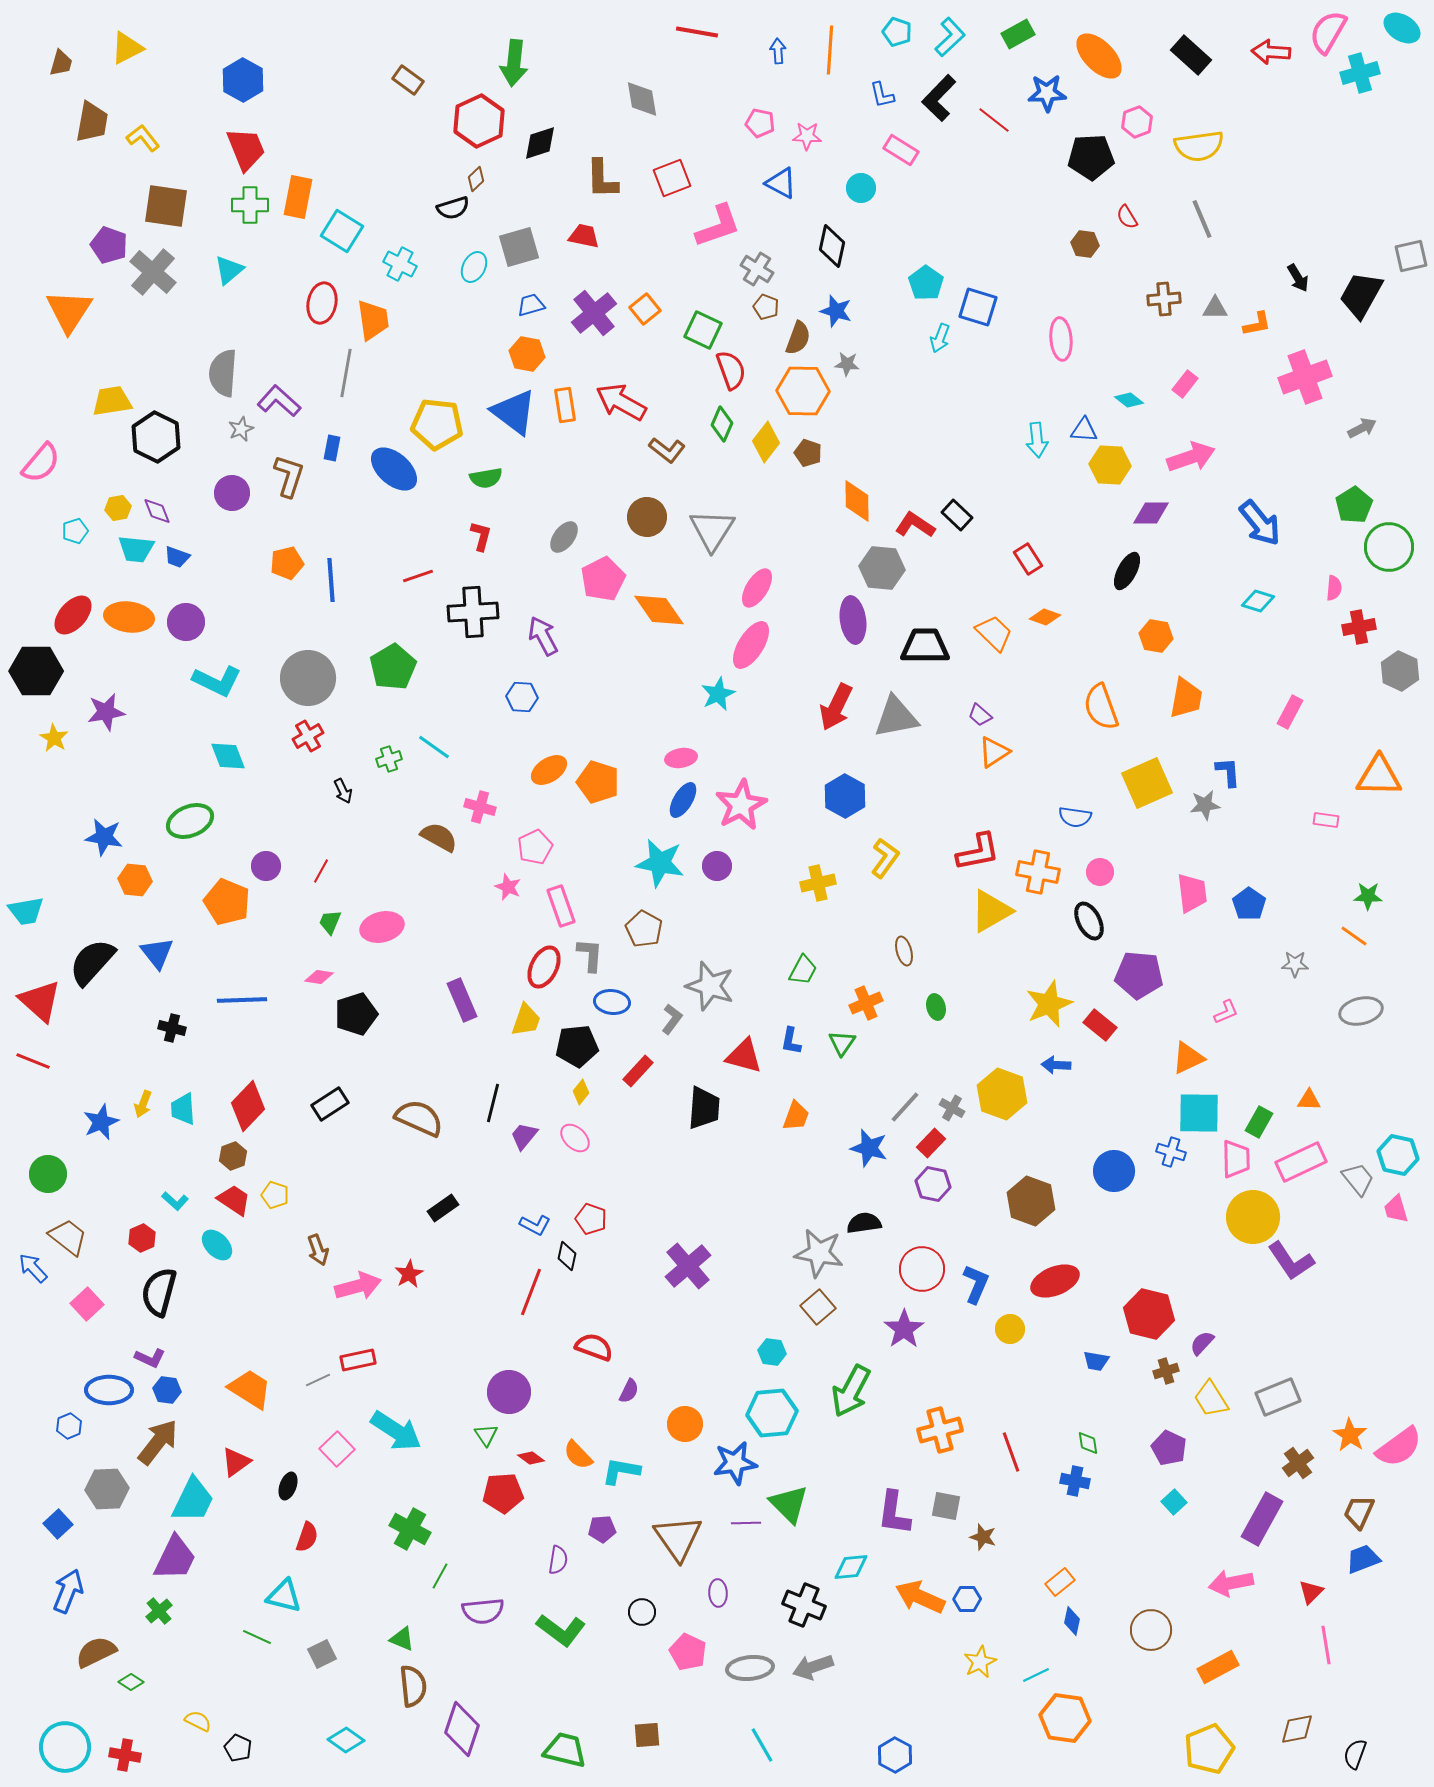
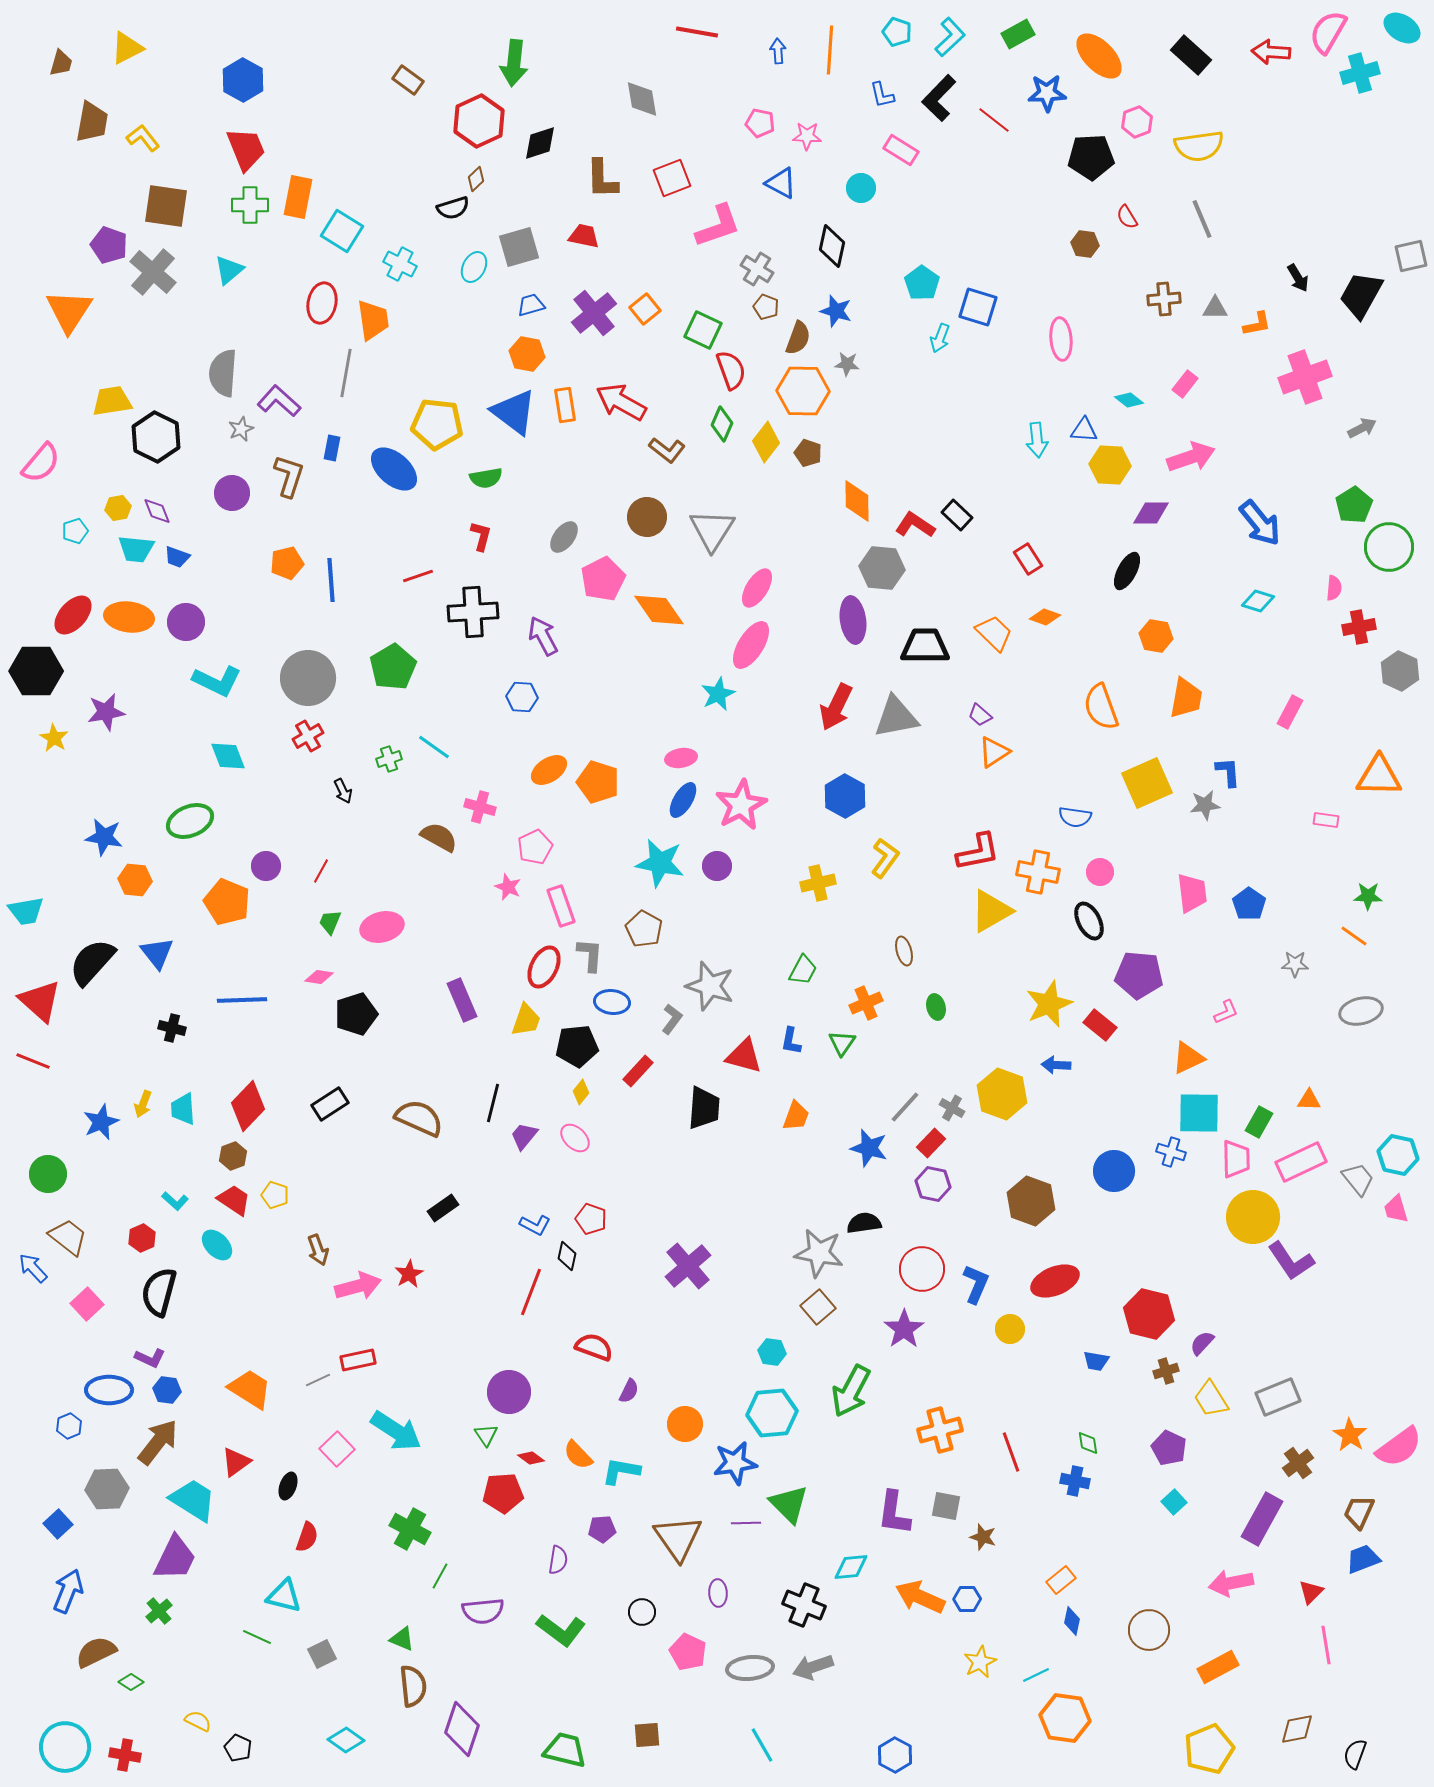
cyan pentagon at (926, 283): moved 4 px left
cyan trapezoid at (193, 1500): rotated 84 degrees counterclockwise
orange rectangle at (1060, 1582): moved 1 px right, 2 px up
brown circle at (1151, 1630): moved 2 px left
